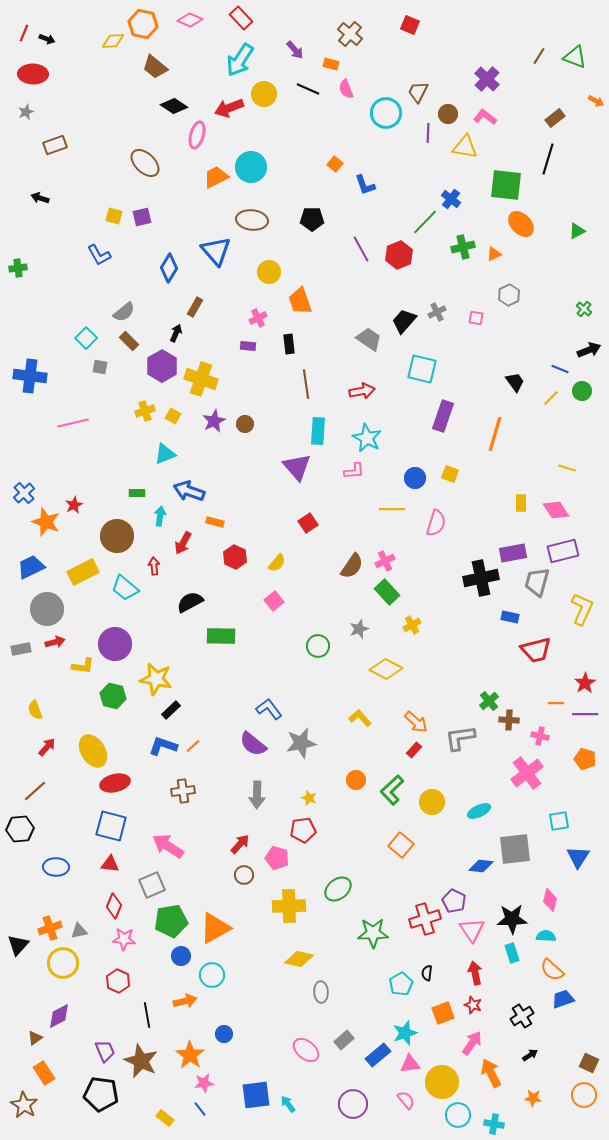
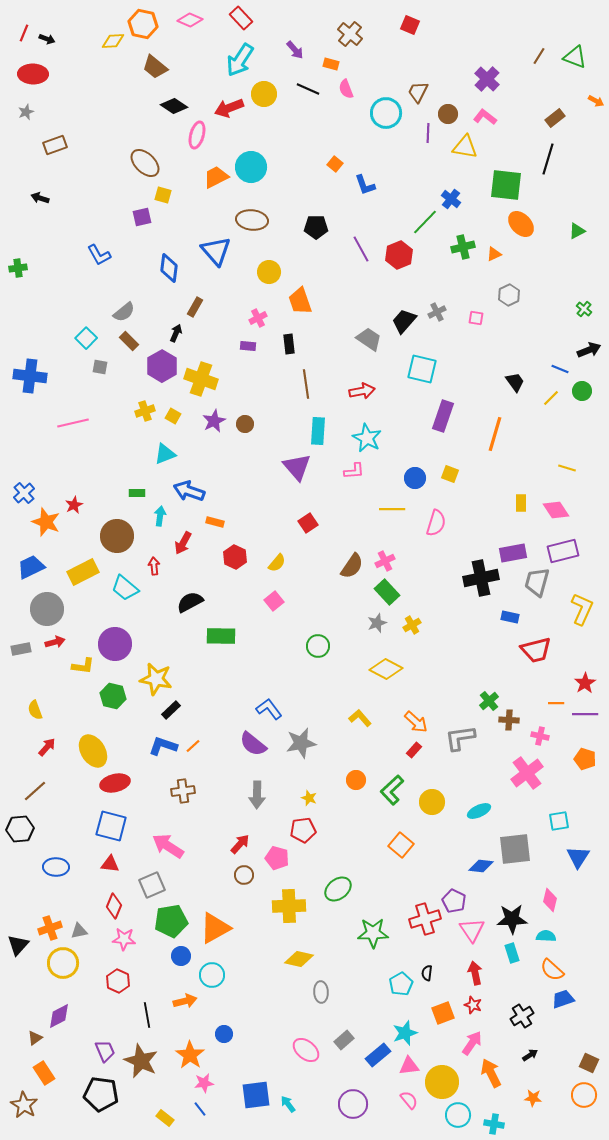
yellow square at (114, 216): moved 49 px right, 21 px up
black pentagon at (312, 219): moved 4 px right, 8 px down
blue diamond at (169, 268): rotated 24 degrees counterclockwise
gray star at (359, 629): moved 18 px right, 6 px up
pink triangle at (410, 1064): moved 1 px left, 2 px down
pink semicircle at (406, 1100): moved 3 px right
